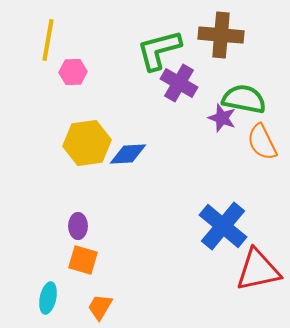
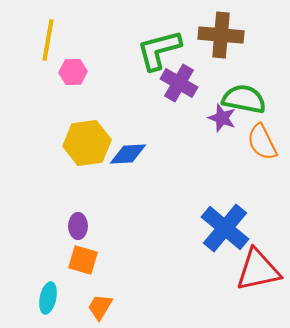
blue cross: moved 2 px right, 2 px down
